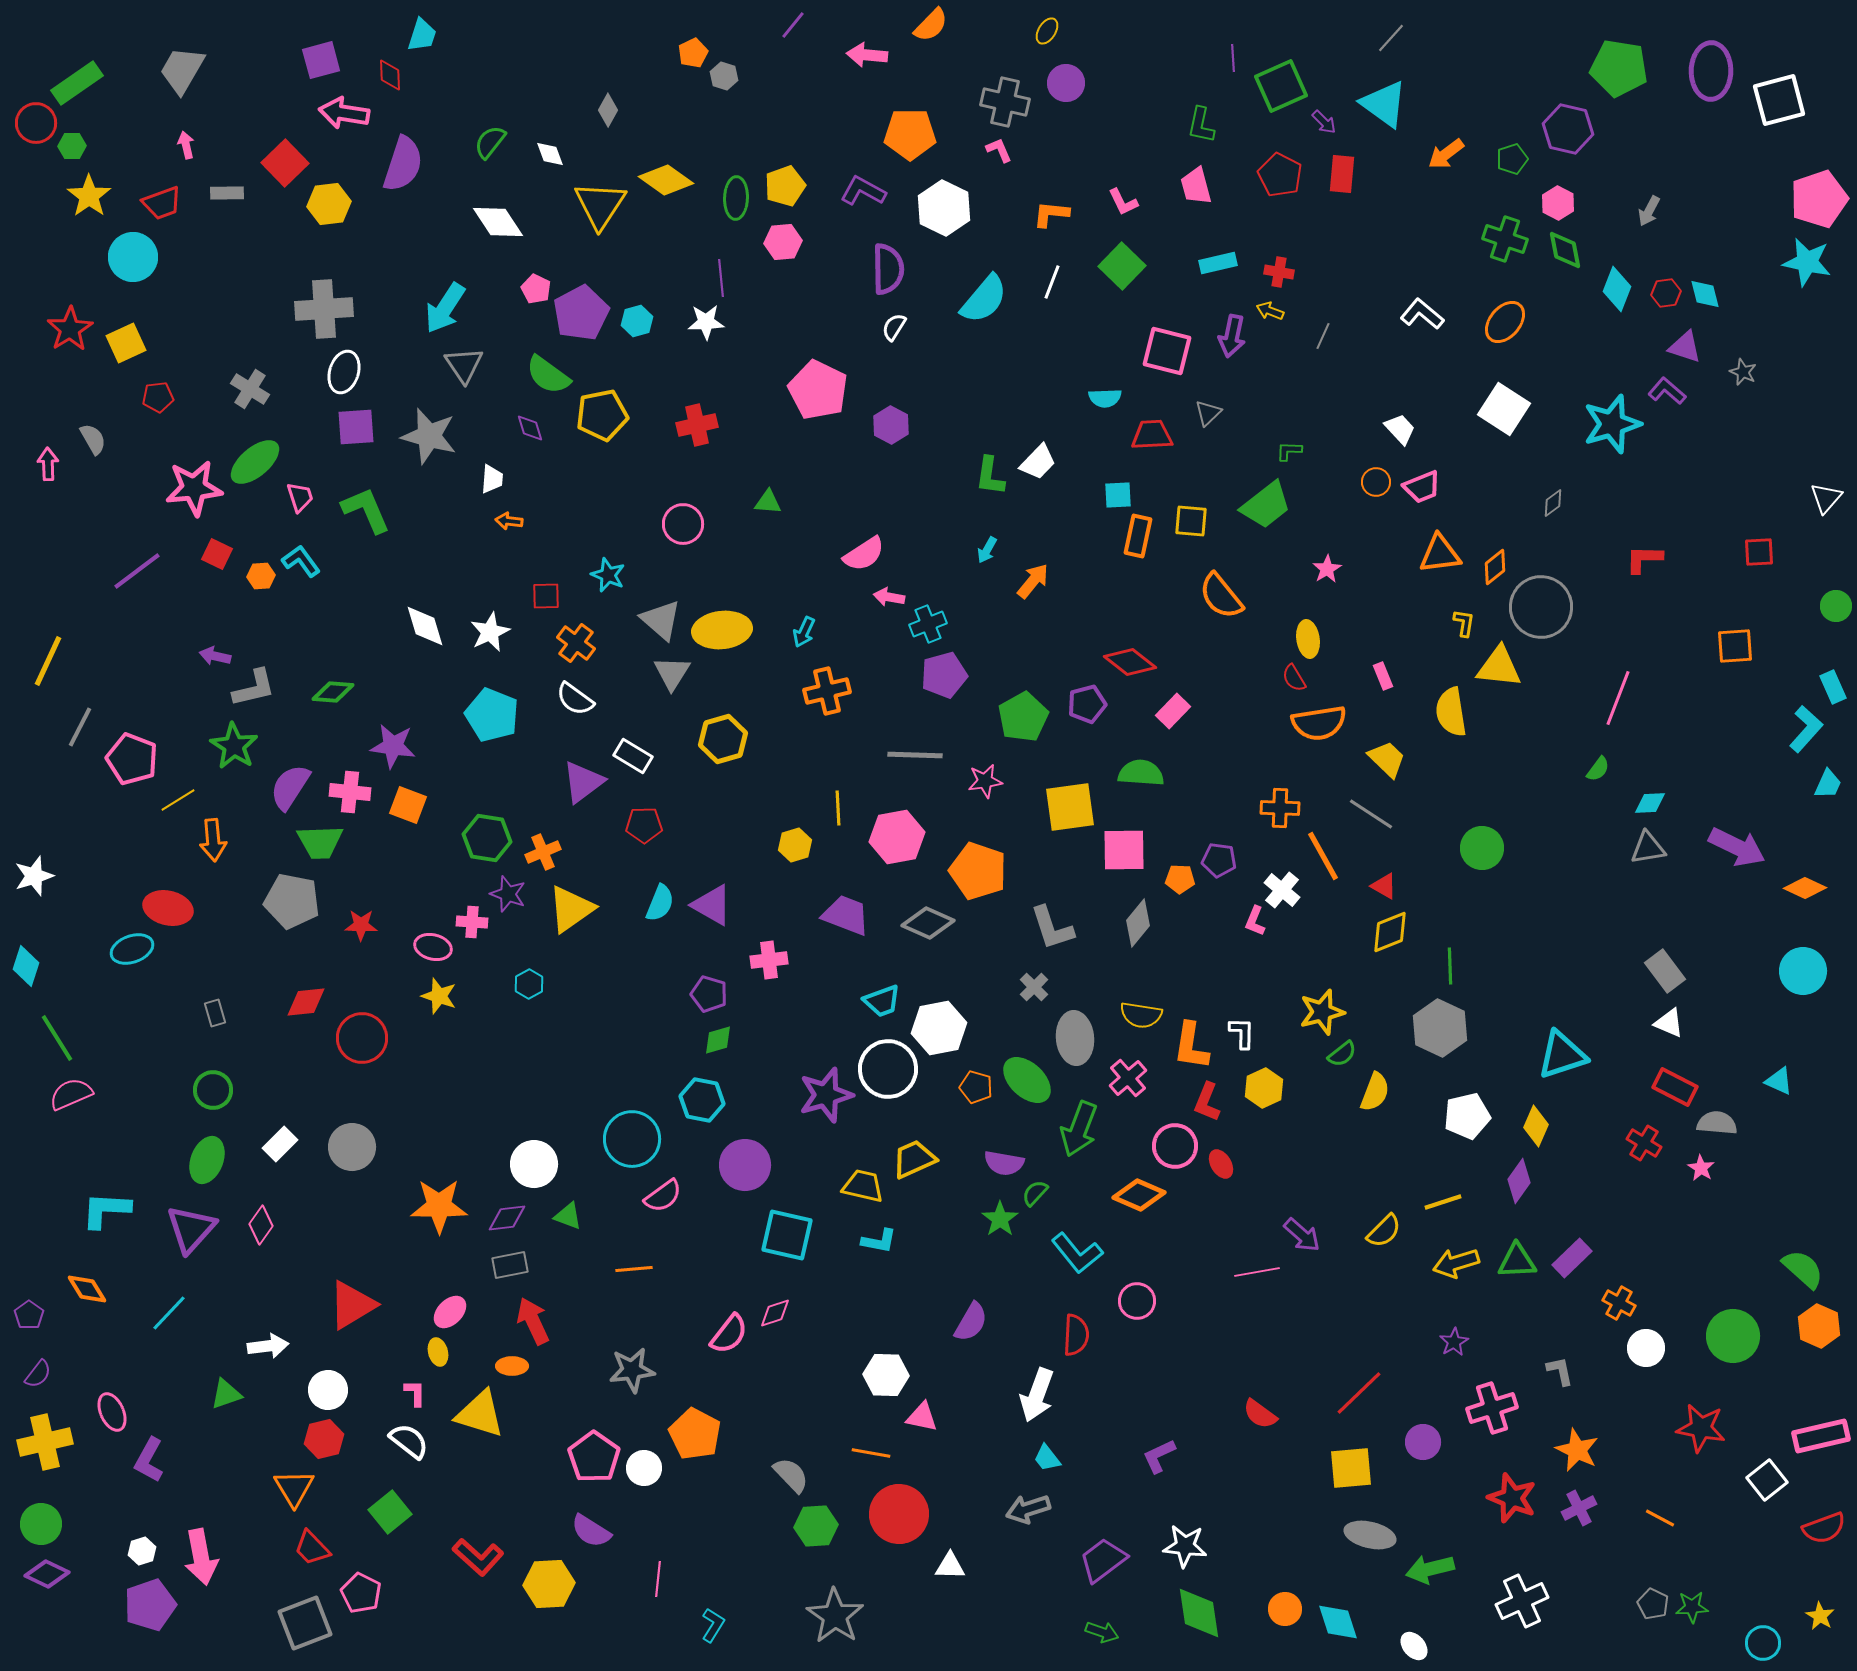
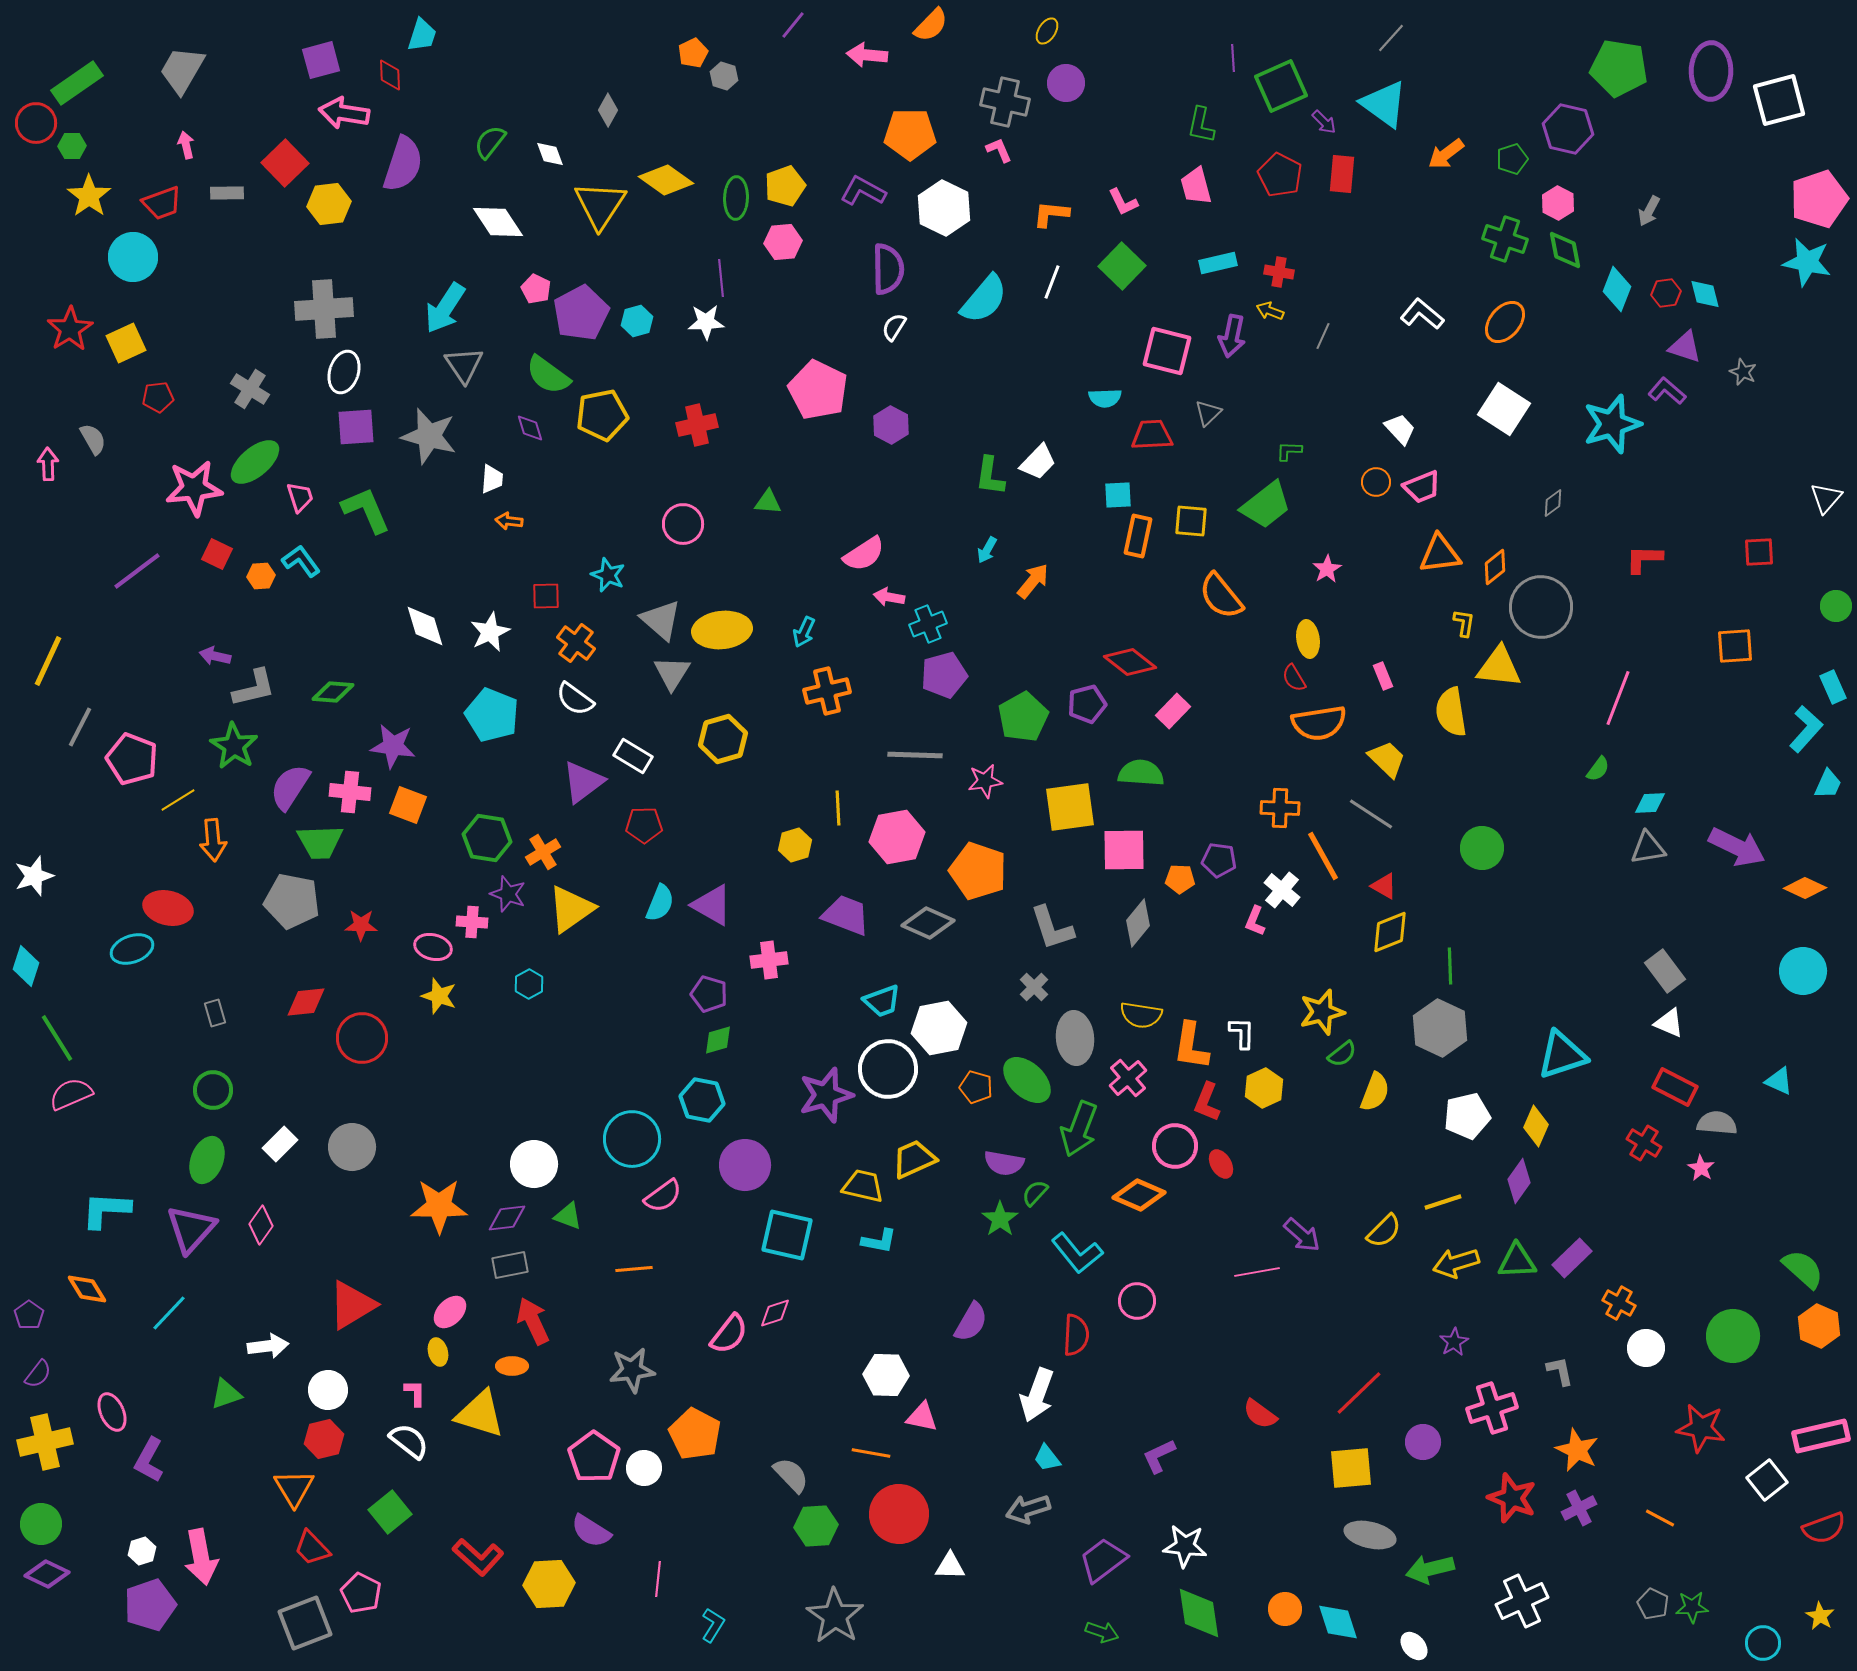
orange cross at (543, 852): rotated 8 degrees counterclockwise
